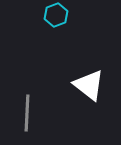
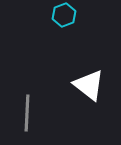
cyan hexagon: moved 8 px right
